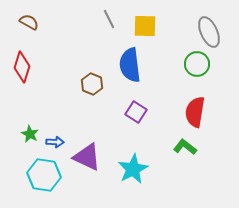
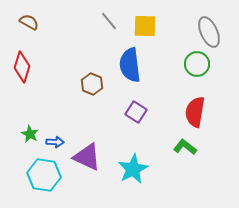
gray line: moved 2 px down; rotated 12 degrees counterclockwise
